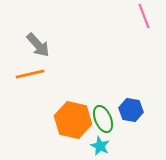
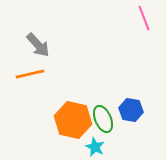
pink line: moved 2 px down
cyan star: moved 5 px left, 1 px down
